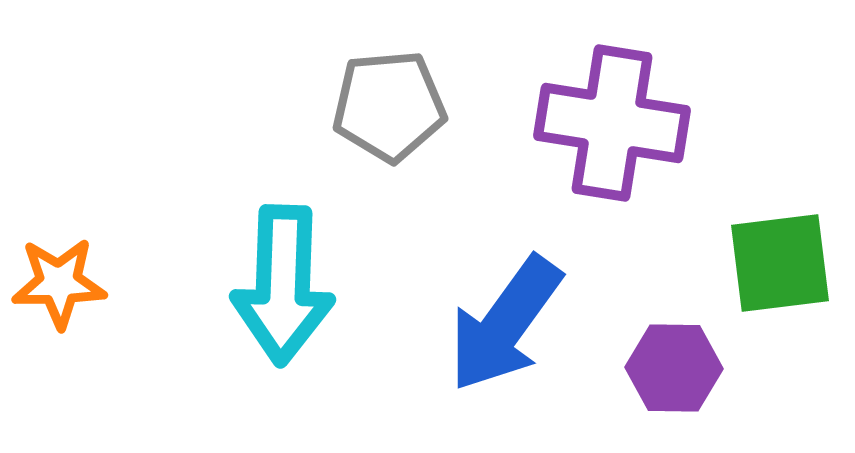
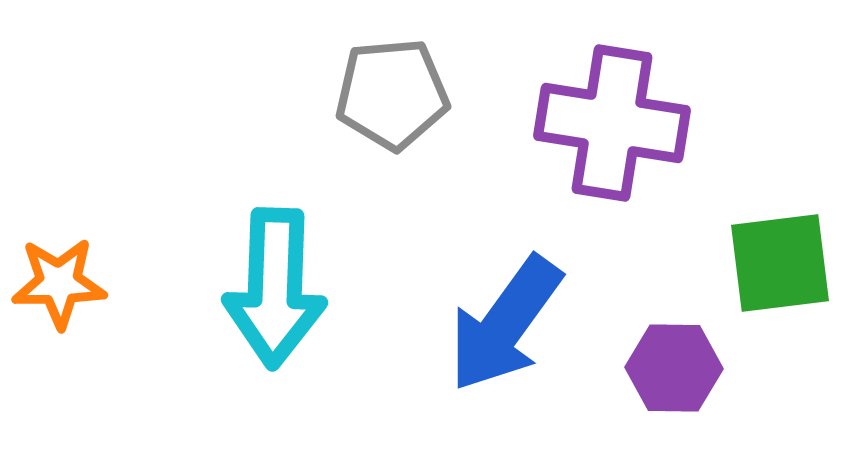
gray pentagon: moved 3 px right, 12 px up
cyan arrow: moved 8 px left, 3 px down
